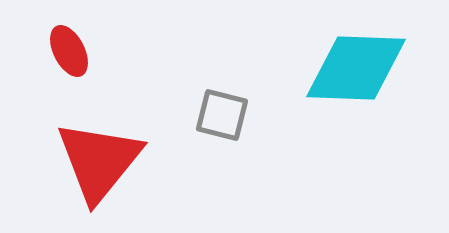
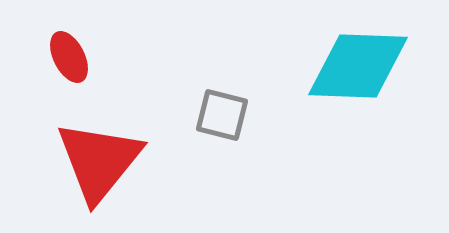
red ellipse: moved 6 px down
cyan diamond: moved 2 px right, 2 px up
